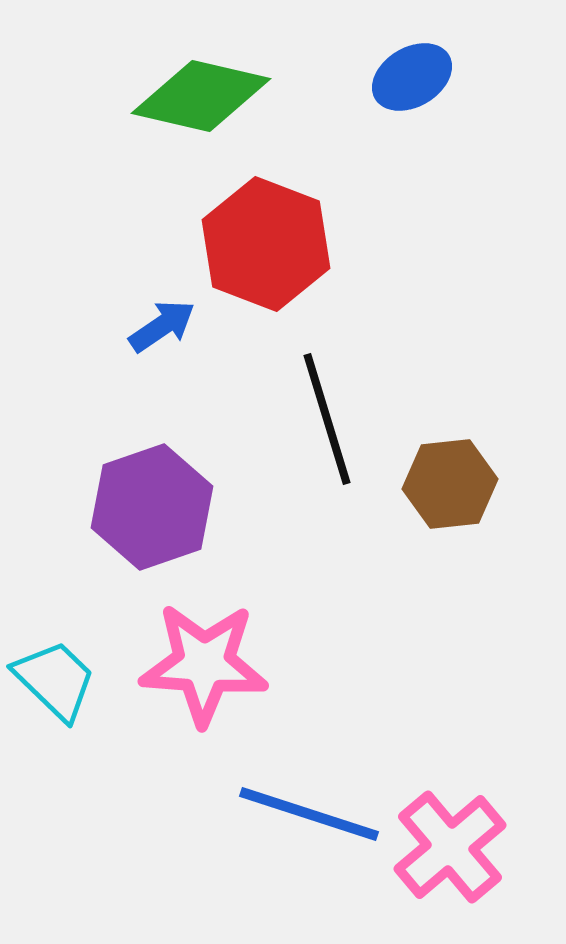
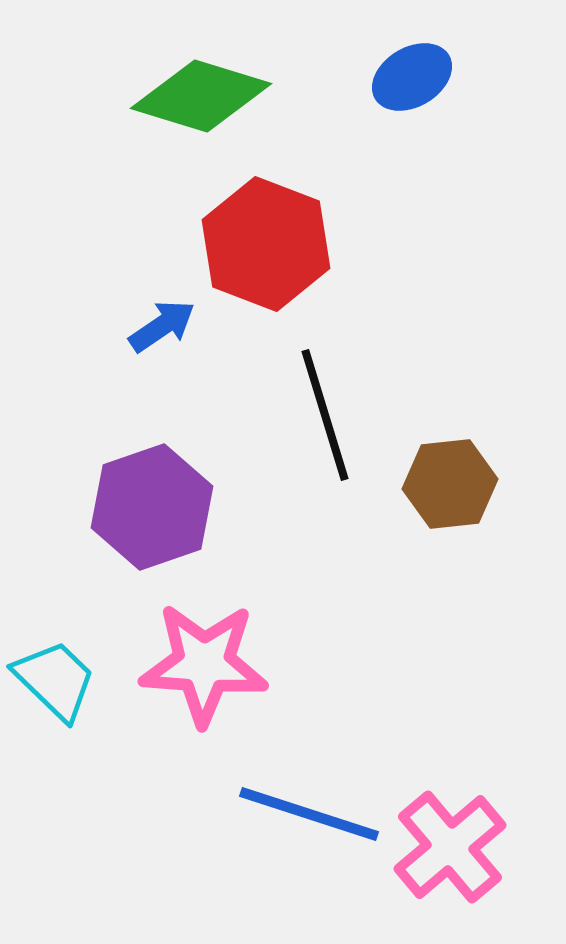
green diamond: rotated 4 degrees clockwise
black line: moved 2 px left, 4 px up
